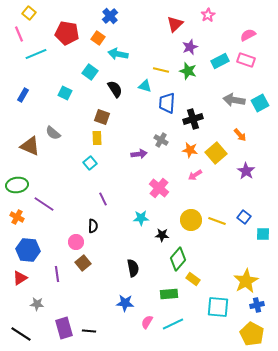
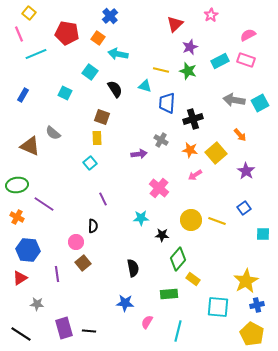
pink star at (208, 15): moved 3 px right
blue square at (244, 217): moved 9 px up; rotated 16 degrees clockwise
cyan line at (173, 324): moved 5 px right, 7 px down; rotated 50 degrees counterclockwise
